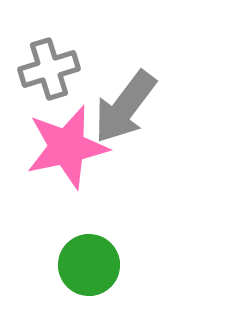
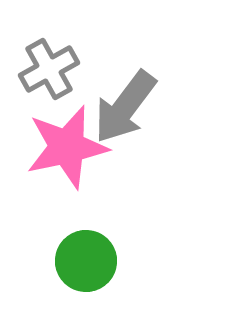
gray cross: rotated 12 degrees counterclockwise
green circle: moved 3 px left, 4 px up
